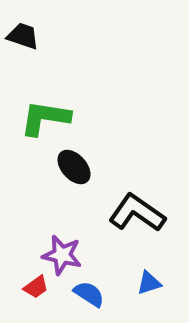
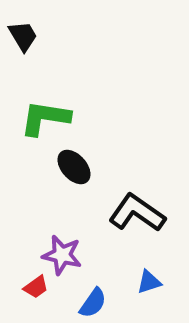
black trapezoid: rotated 40 degrees clockwise
blue triangle: moved 1 px up
blue semicircle: moved 4 px right, 9 px down; rotated 92 degrees clockwise
